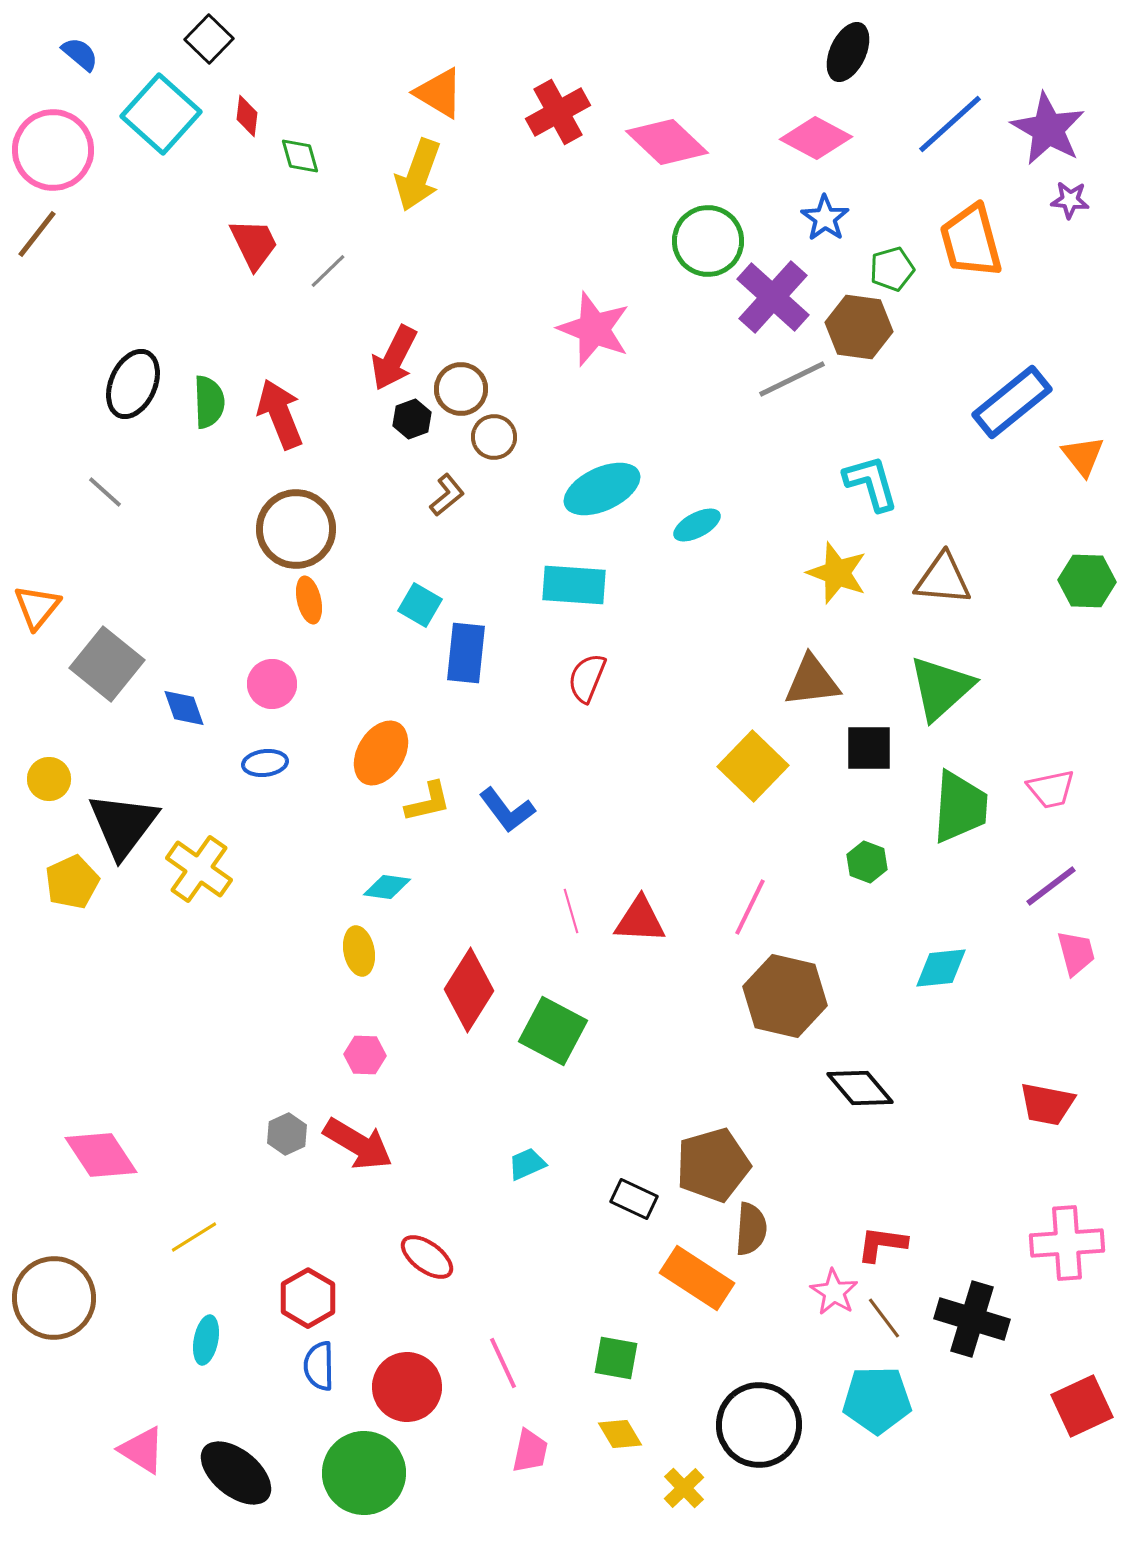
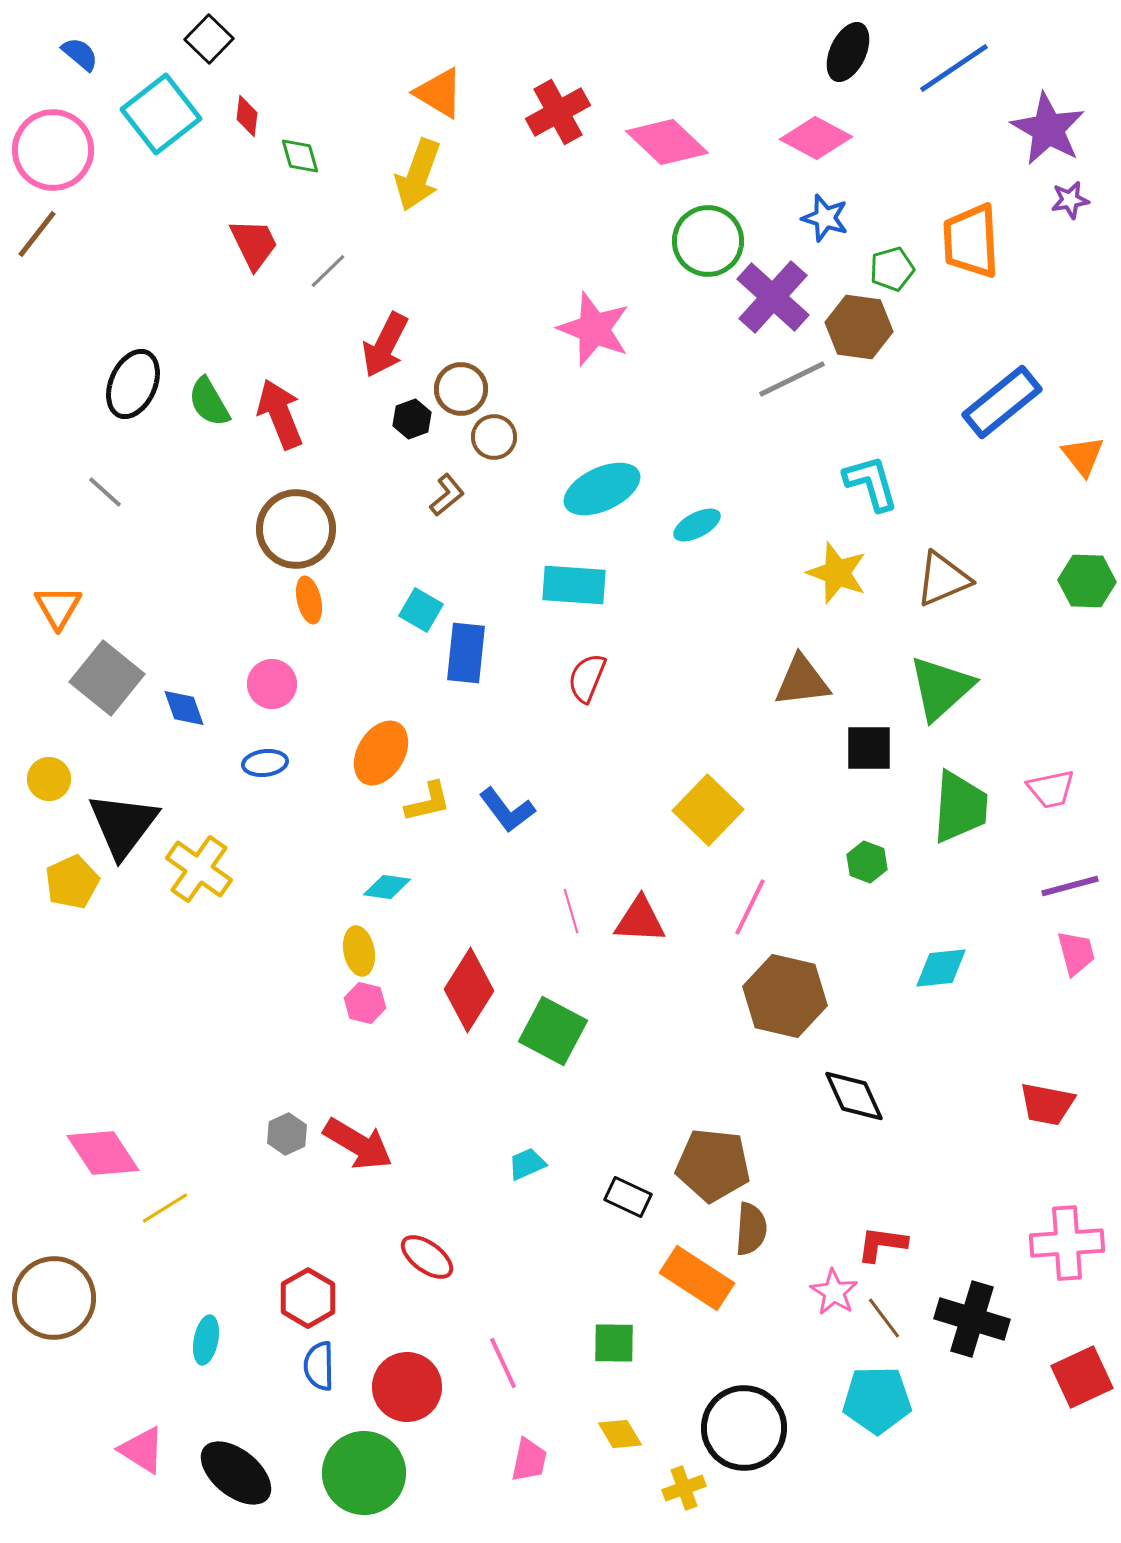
cyan square at (161, 114): rotated 10 degrees clockwise
blue line at (950, 124): moved 4 px right, 56 px up; rotated 8 degrees clockwise
purple star at (1070, 200): rotated 15 degrees counterclockwise
blue star at (825, 218): rotated 18 degrees counterclockwise
orange trapezoid at (971, 241): rotated 12 degrees clockwise
red arrow at (394, 358): moved 9 px left, 13 px up
green semicircle at (209, 402): rotated 152 degrees clockwise
blue rectangle at (1012, 402): moved 10 px left
brown triangle at (943, 579): rotated 28 degrees counterclockwise
cyan square at (420, 605): moved 1 px right, 5 px down
orange triangle at (37, 607): moved 21 px right; rotated 9 degrees counterclockwise
gray square at (107, 664): moved 14 px down
brown triangle at (812, 681): moved 10 px left
yellow square at (753, 766): moved 45 px left, 44 px down
purple line at (1051, 886): moved 19 px right; rotated 22 degrees clockwise
pink hexagon at (365, 1055): moved 52 px up; rotated 12 degrees clockwise
black diamond at (860, 1088): moved 6 px left, 8 px down; rotated 16 degrees clockwise
pink diamond at (101, 1155): moved 2 px right, 2 px up
brown pentagon at (713, 1165): rotated 22 degrees clockwise
black rectangle at (634, 1199): moved 6 px left, 2 px up
yellow line at (194, 1237): moved 29 px left, 29 px up
green square at (616, 1358): moved 2 px left, 15 px up; rotated 9 degrees counterclockwise
red square at (1082, 1406): moved 29 px up
black circle at (759, 1425): moved 15 px left, 3 px down
pink trapezoid at (530, 1451): moved 1 px left, 9 px down
yellow cross at (684, 1488): rotated 24 degrees clockwise
